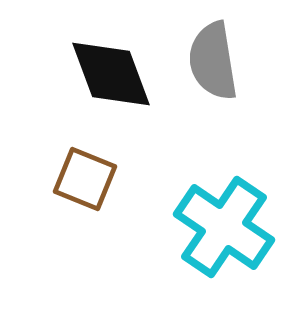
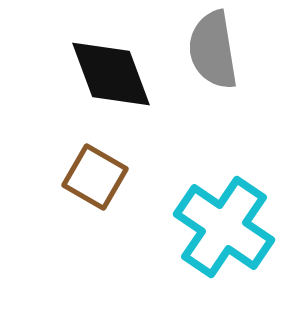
gray semicircle: moved 11 px up
brown square: moved 10 px right, 2 px up; rotated 8 degrees clockwise
